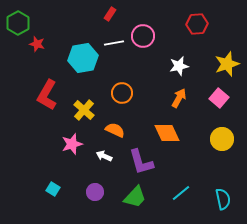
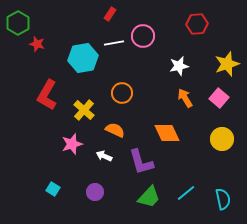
orange arrow: moved 6 px right; rotated 60 degrees counterclockwise
cyan line: moved 5 px right
green trapezoid: moved 14 px right
